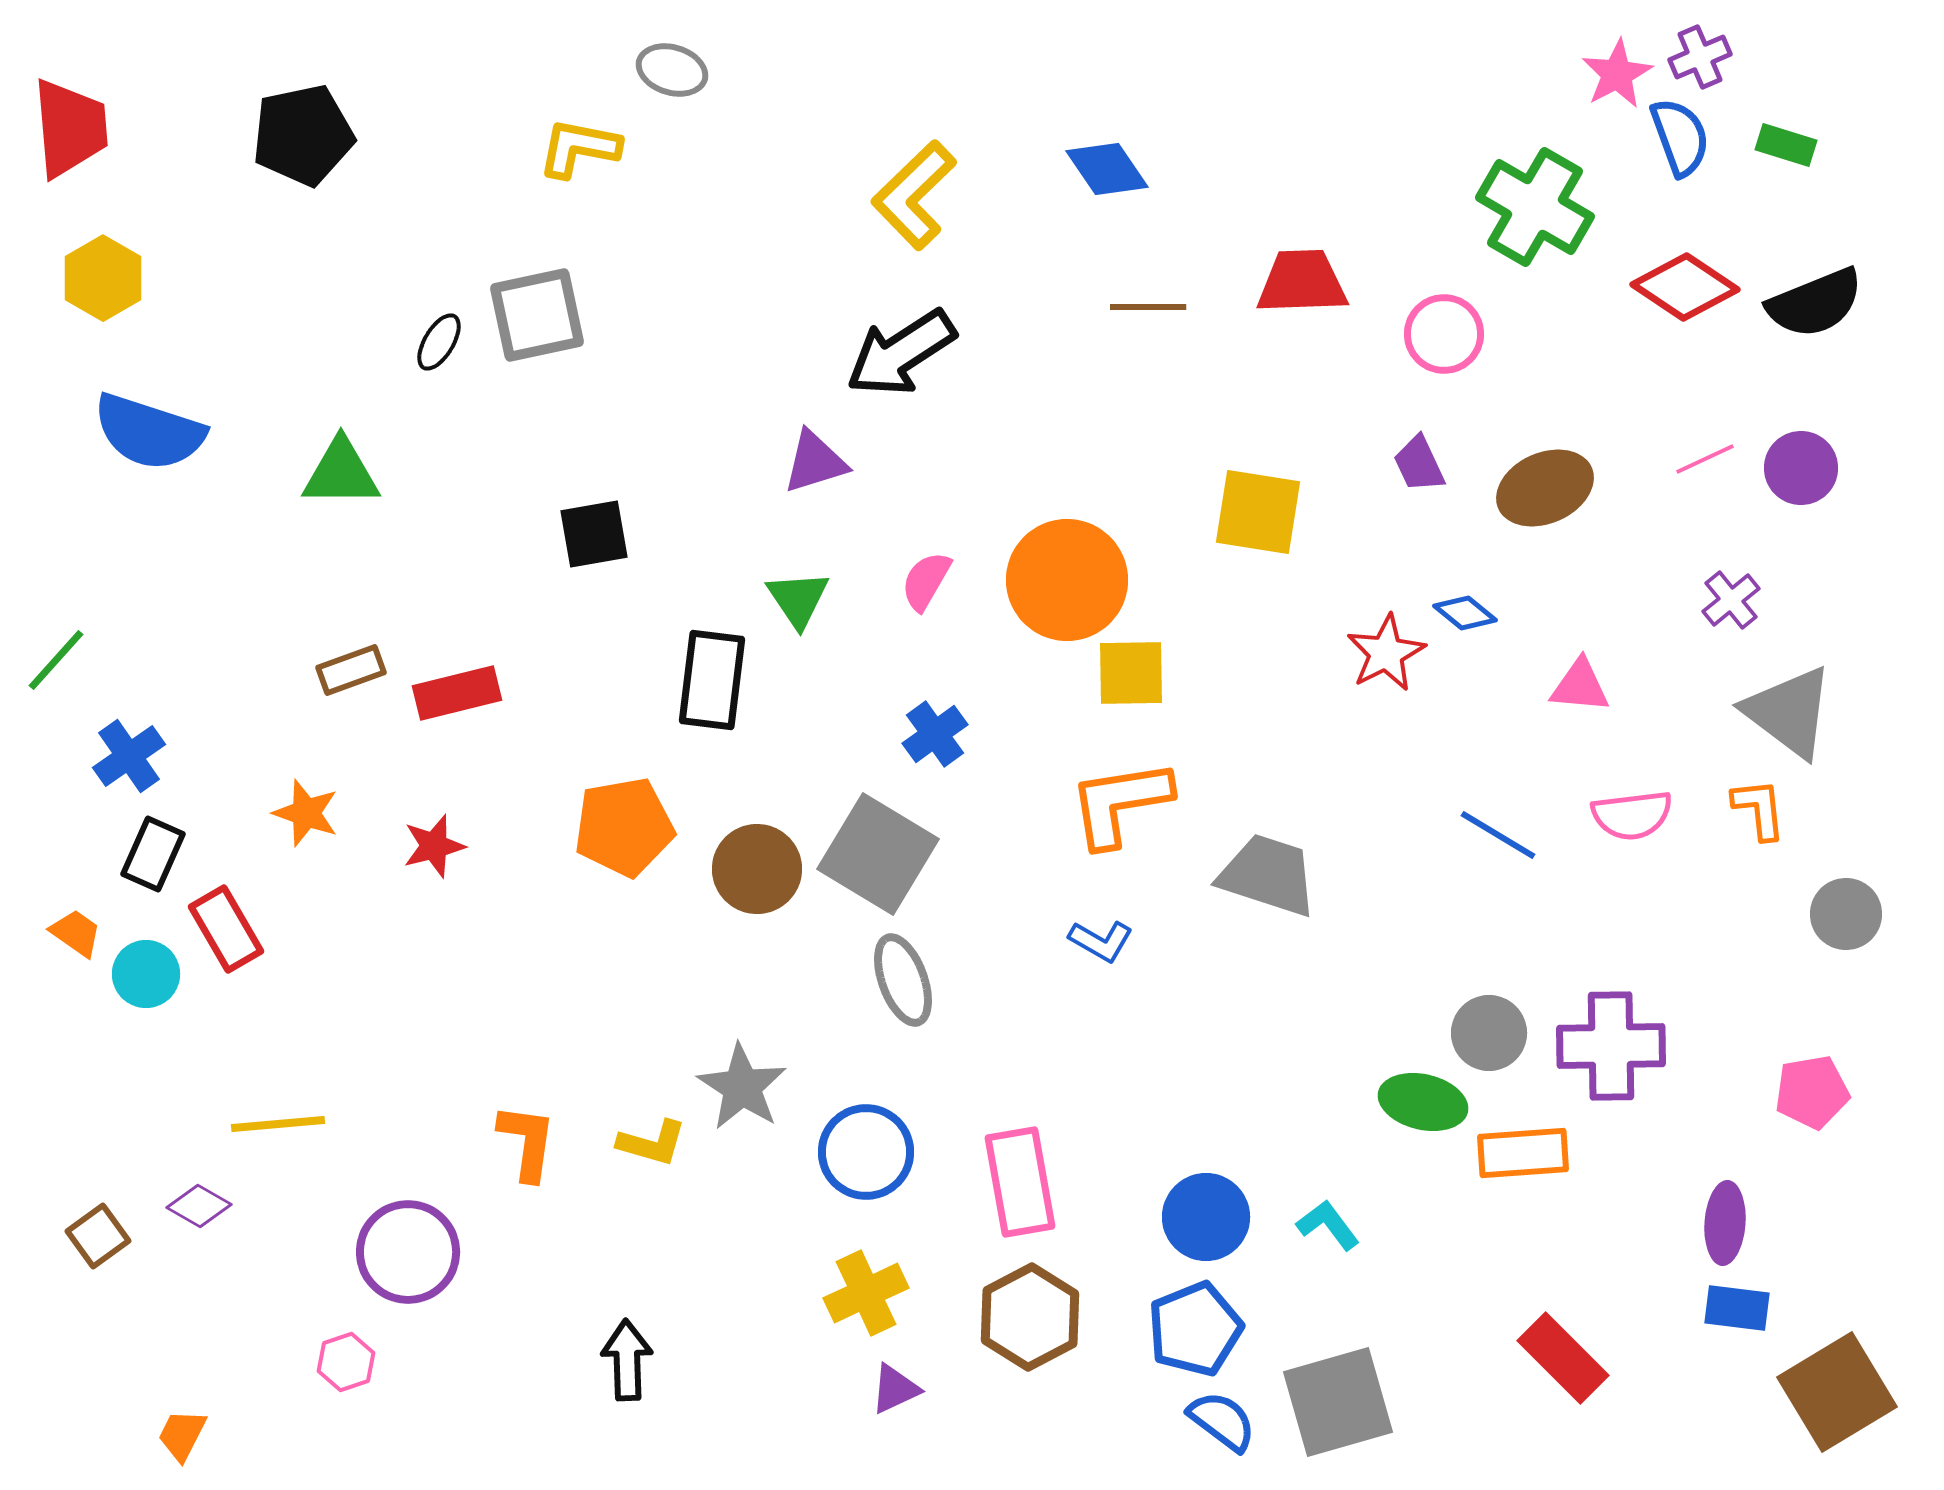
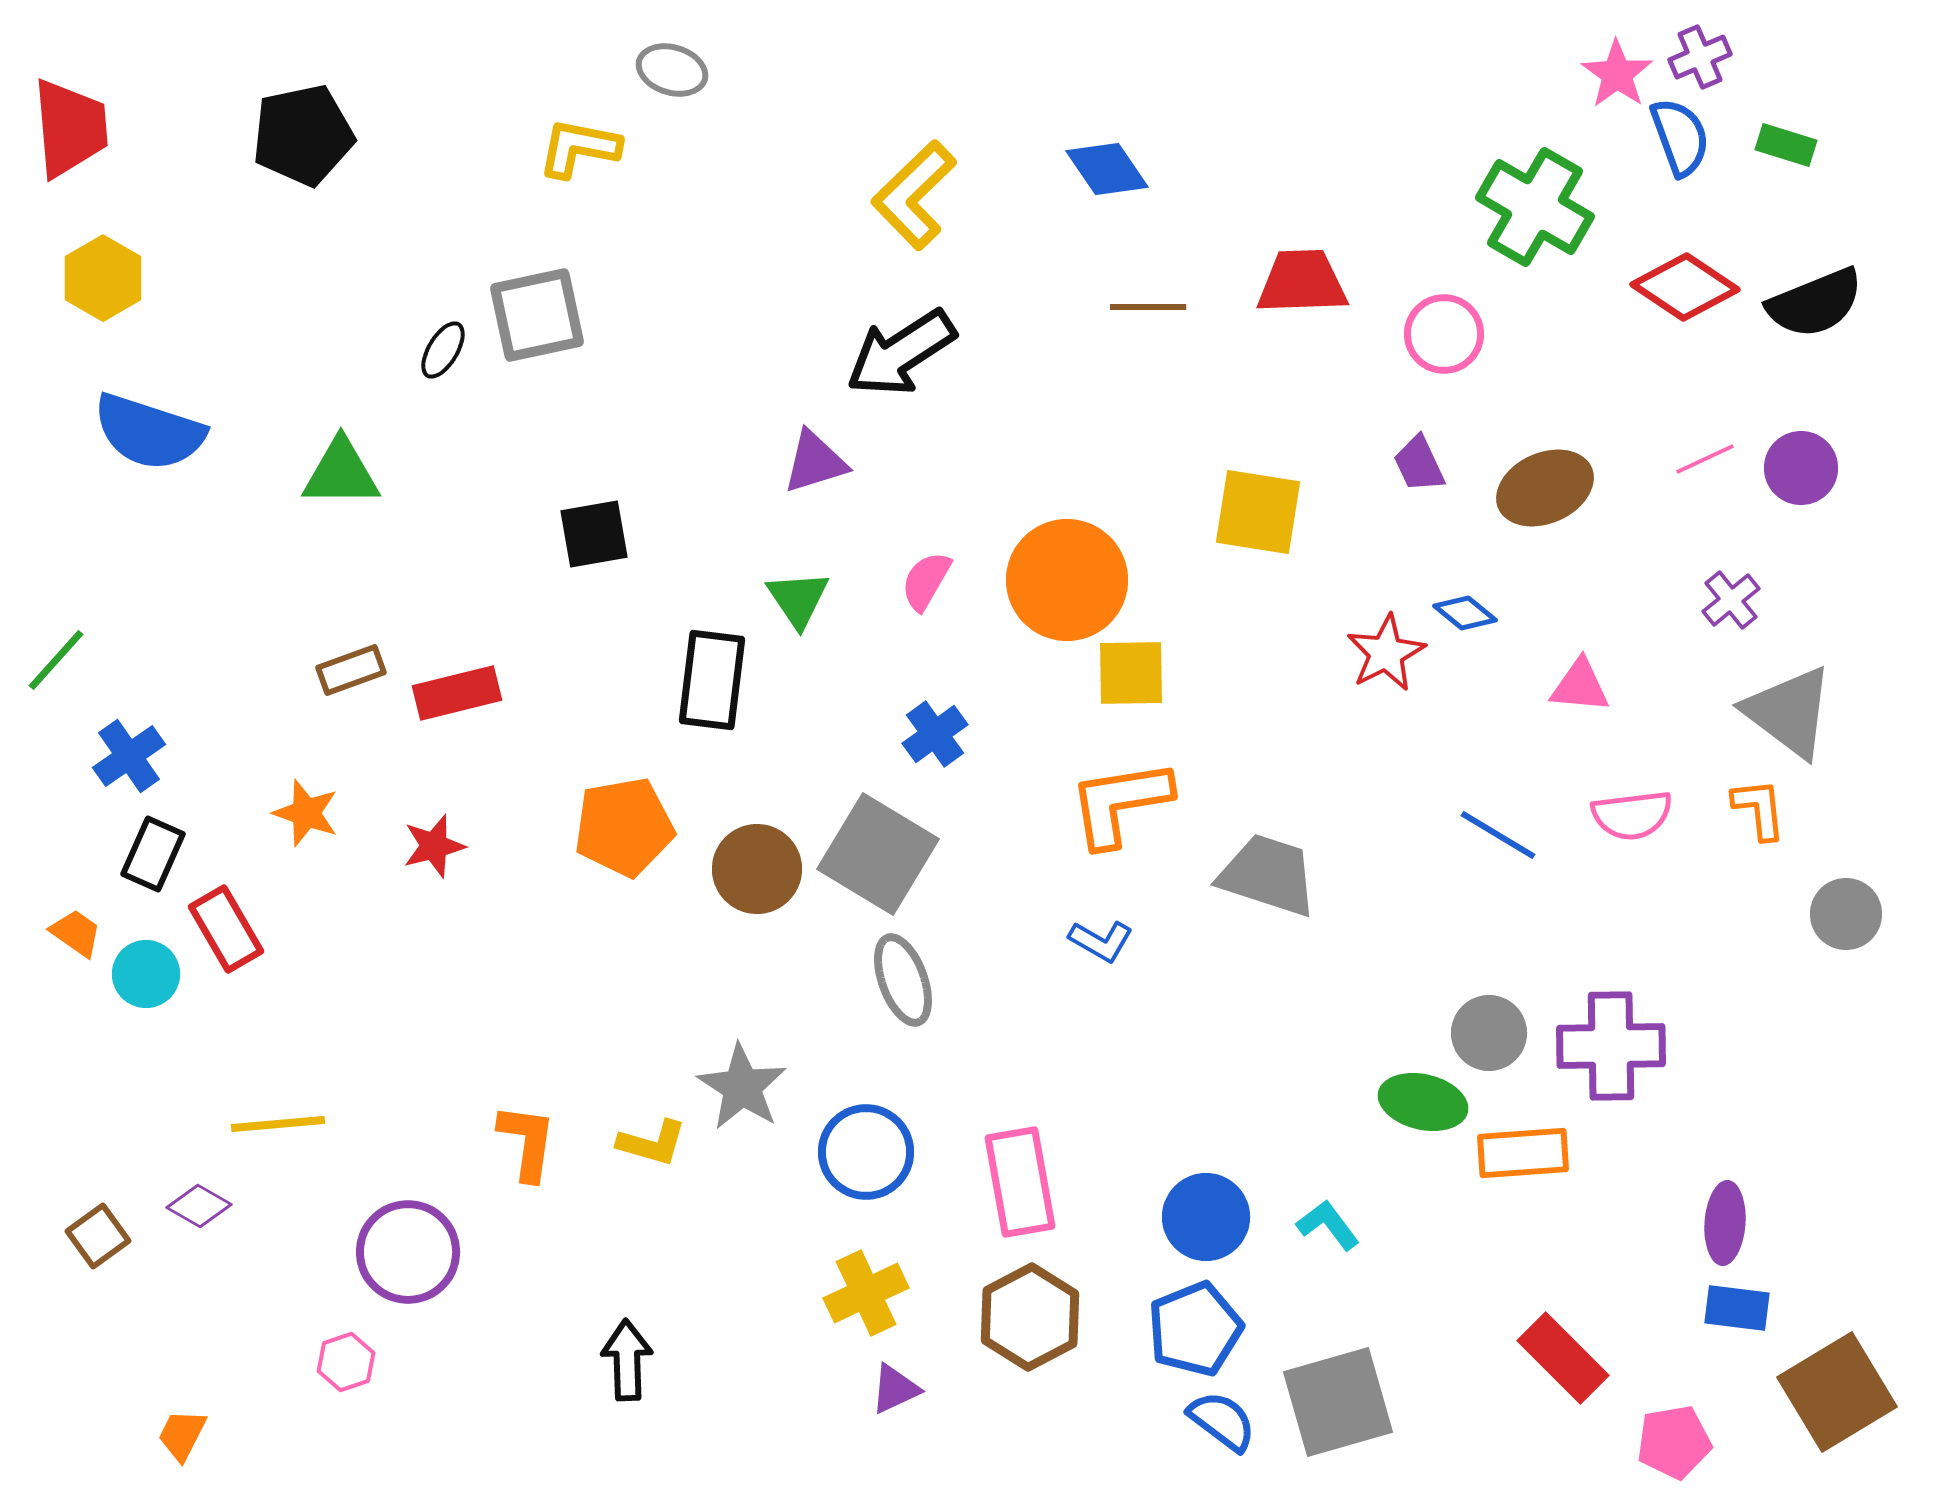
pink star at (1617, 74): rotated 8 degrees counterclockwise
black ellipse at (439, 342): moved 4 px right, 8 px down
pink pentagon at (1812, 1092): moved 138 px left, 350 px down
